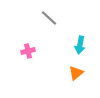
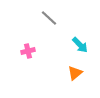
cyan arrow: rotated 54 degrees counterclockwise
orange triangle: moved 1 px left
